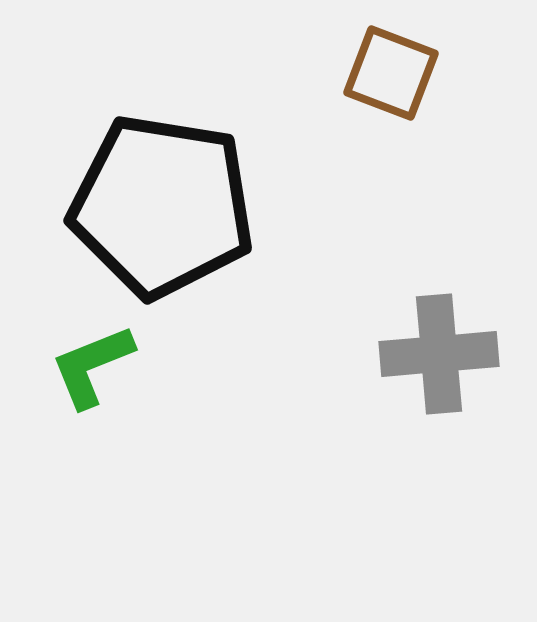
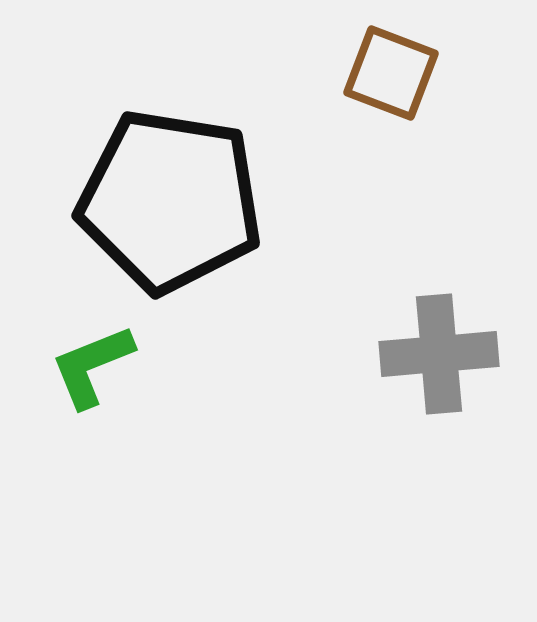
black pentagon: moved 8 px right, 5 px up
